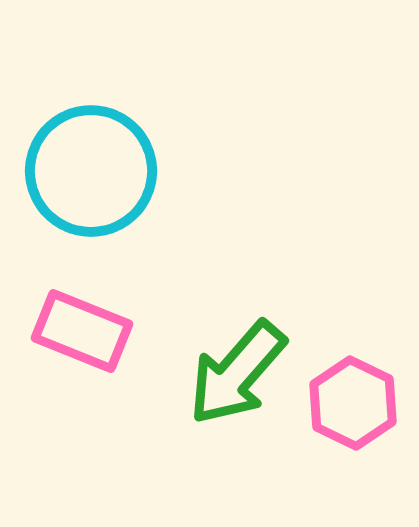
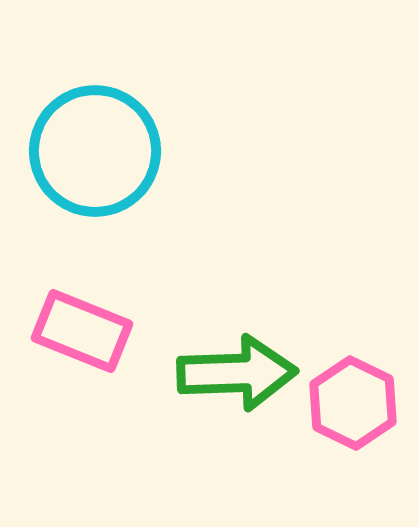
cyan circle: moved 4 px right, 20 px up
green arrow: rotated 133 degrees counterclockwise
